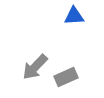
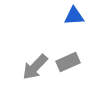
gray rectangle: moved 2 px right, 15 px up
